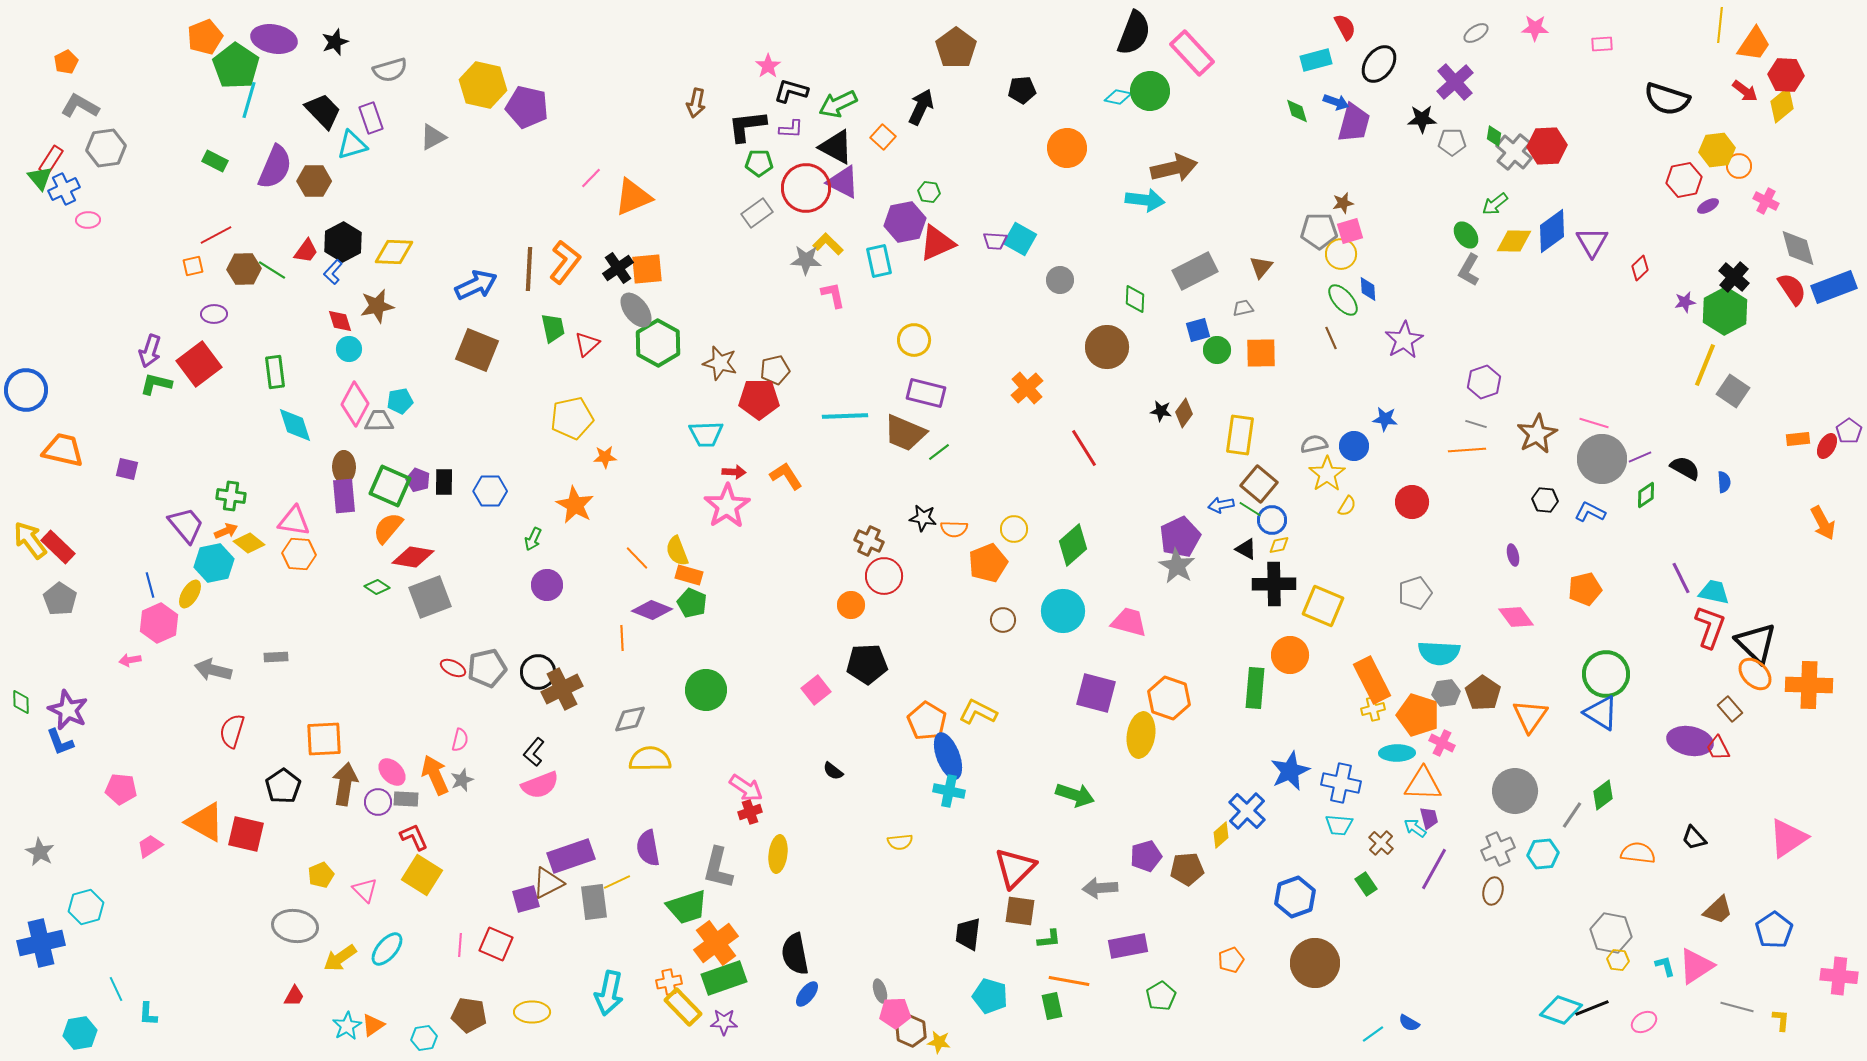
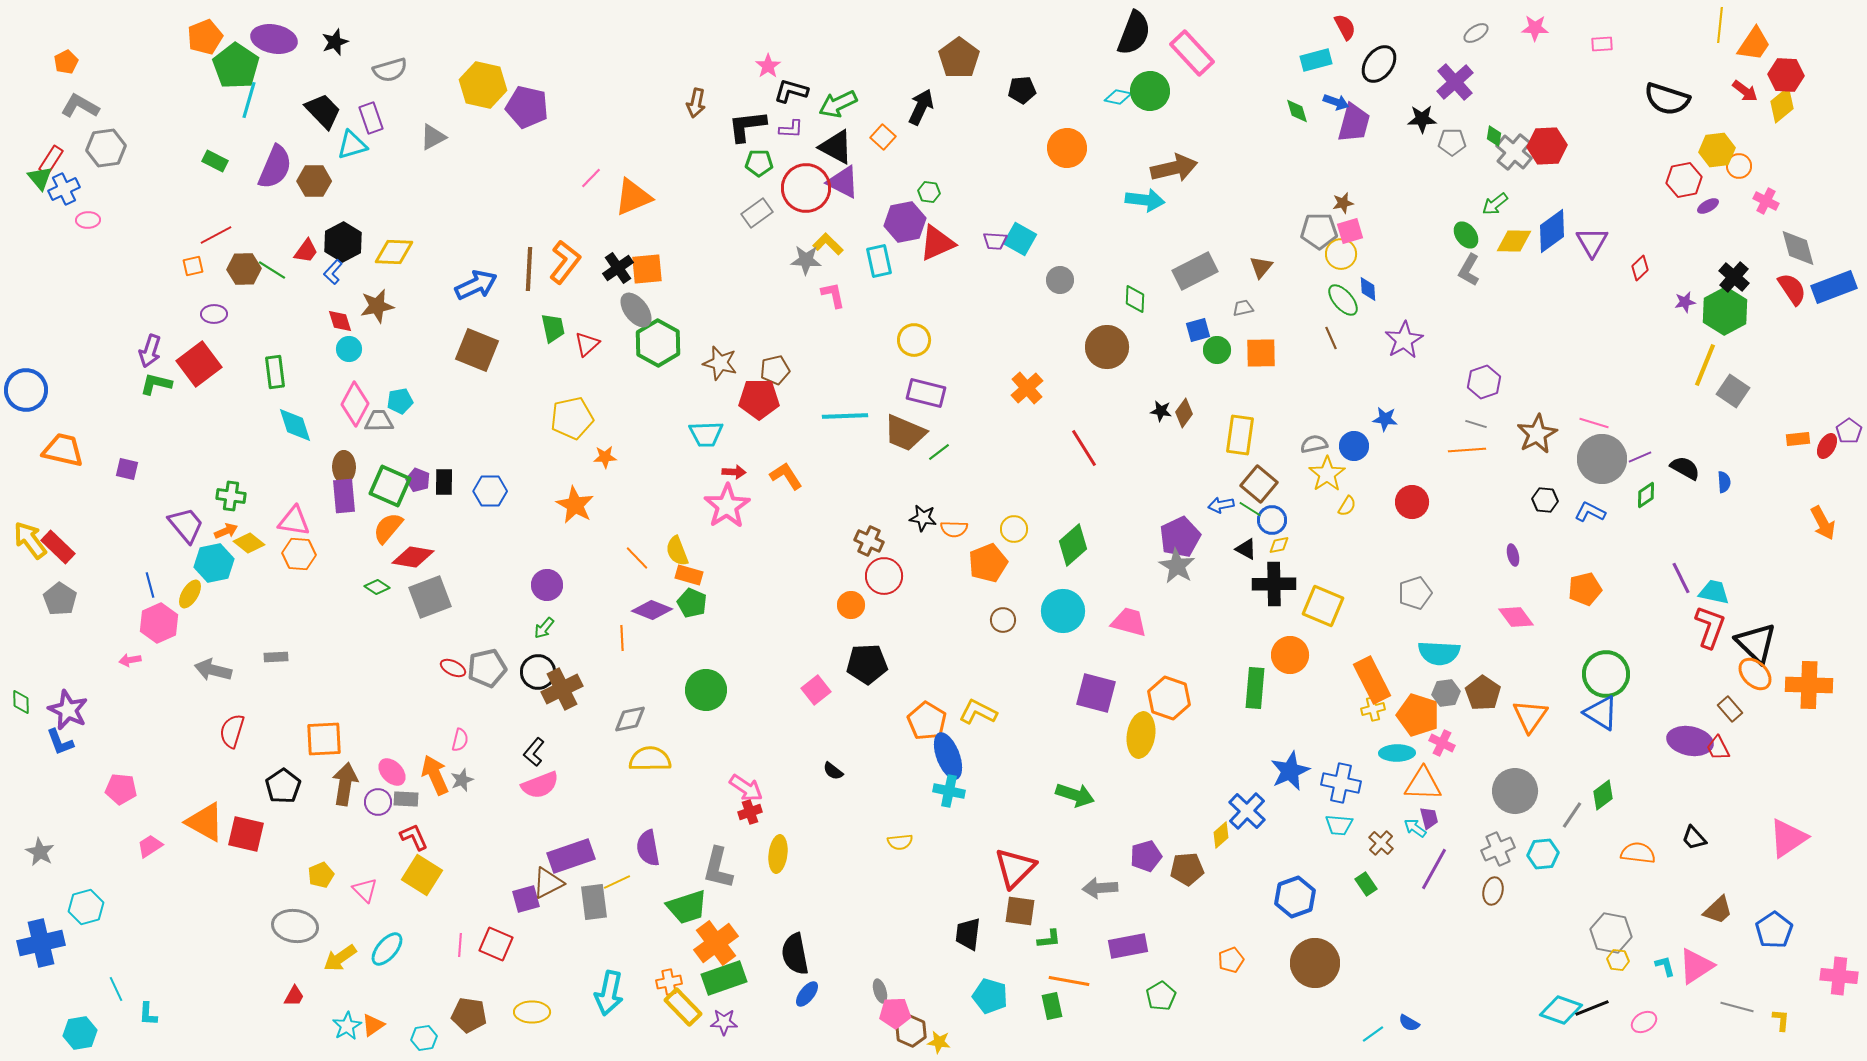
brown pentagon at (956, 48): moved 3 px right, 10 px down
green arrow at (533, 539): moved 11 px right, 89 px down; rotated 15 degrees clockwise
